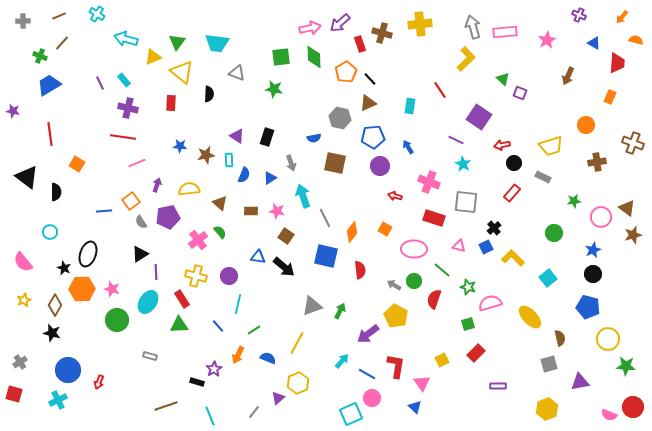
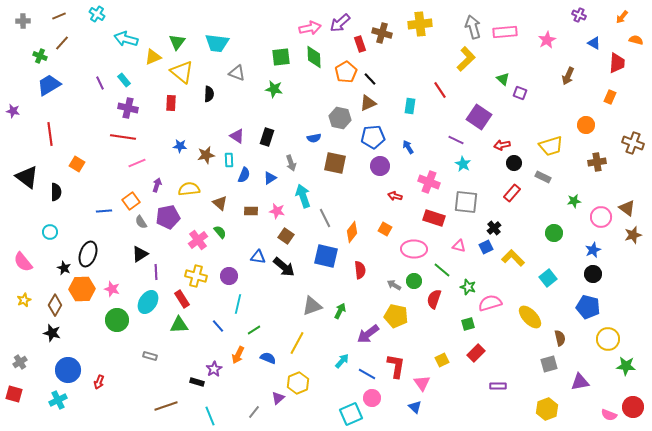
yellow pentagon at (396, 316): rotated 15 degrees counterclockwise
